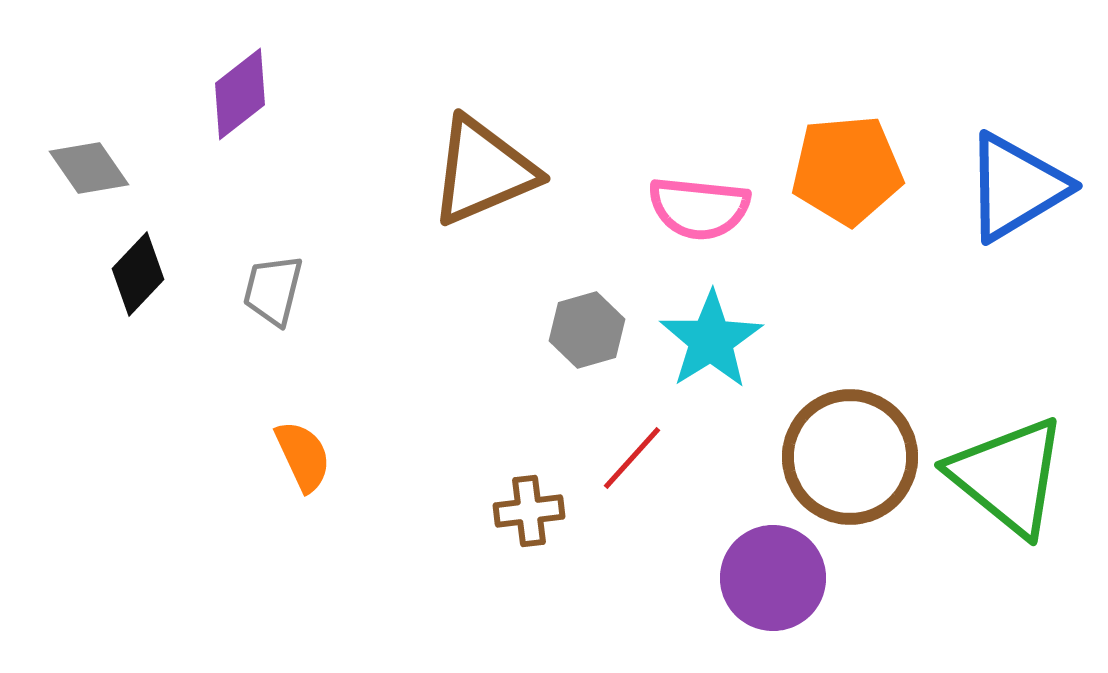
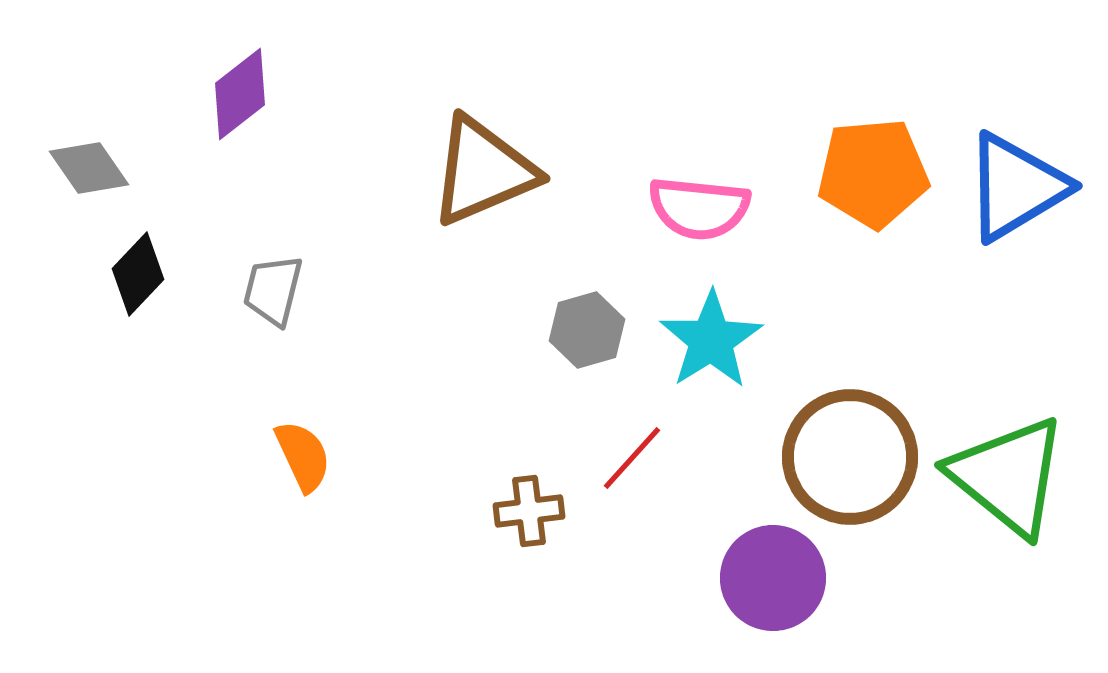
orange pentagon: moved 26 px right, 3 px down
